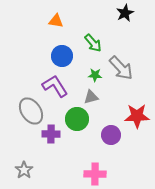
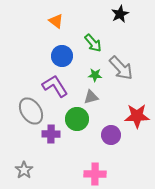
black star: moved 5 px left, 1 px down
orange triangle: rotated 28 degrees clockwise
